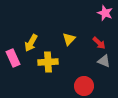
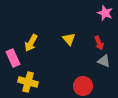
yellow triangle: rotated 24 degrees counterclockwise
red arrow: rotated 24 degrees clockwise
yellow cross: moved 20 px left, 20 px down; rotated 18 degrees clockwise
red circle: moved 1 px left
